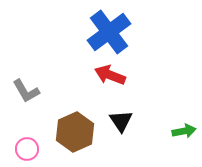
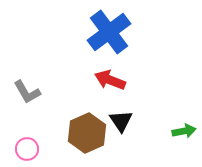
red arrow: moved 5 px down
gray L-shape: moved 1 px right, 1 px down
brown hexagon: moved 12 px right, 1 px down
